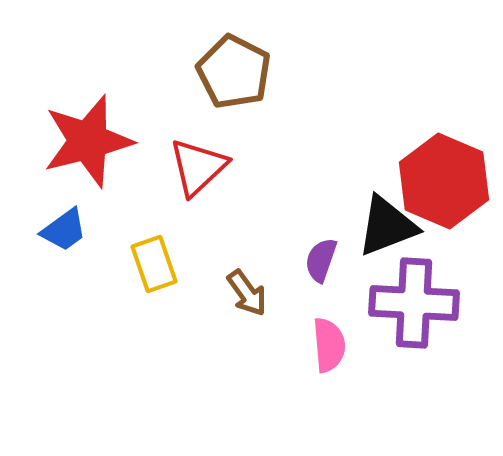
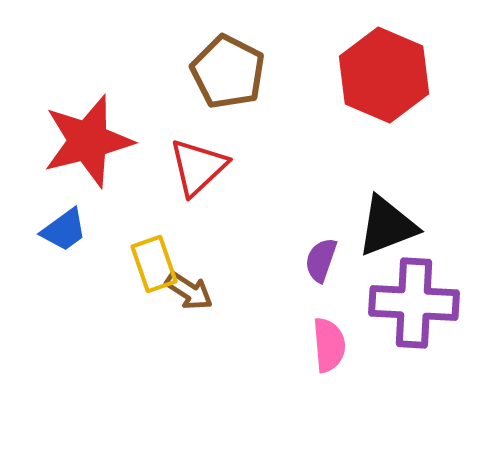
brown pentagon: moved 6 px left
red hexagon: moved 60 px left, 106 px up
brown arrow: moved 58 px left, 2 px up; rotated 21 degrees counterclockwise
